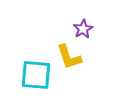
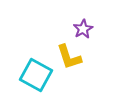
cyan square: rotated 24 degrees clockwise
